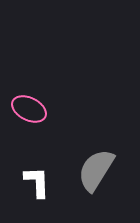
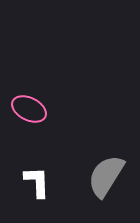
gray semicircle: moved 10 px right, 6 px down
